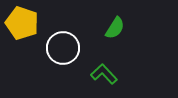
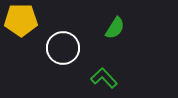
yellow pentagon: moved 1 px left, 3 px up; rotated 20 degrees counterclockwise
green L-shape: moved 4 px down
